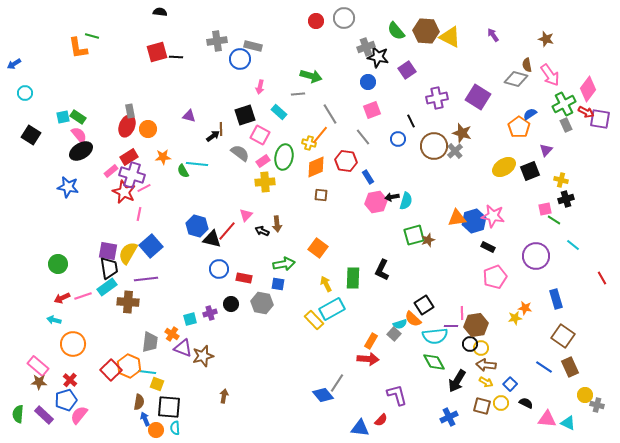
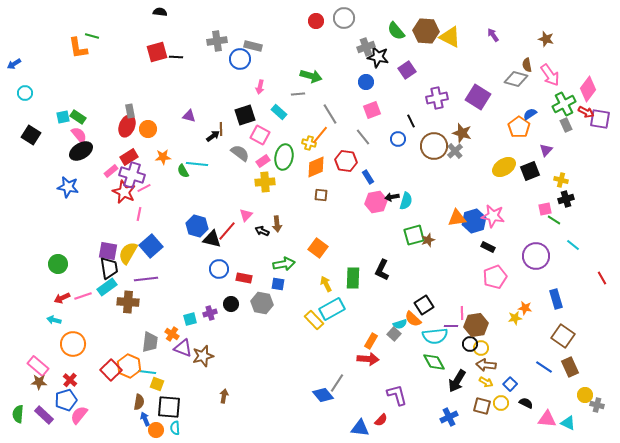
blue circle at (368, 82): moved 2 px left
